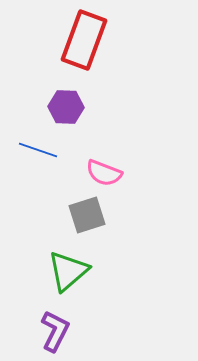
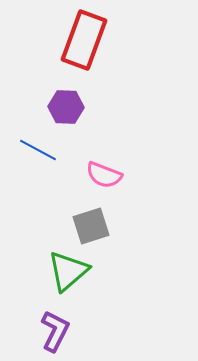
blue line: rotated 9 degrees clockwise
pink semicircle: moved 2 px down
gray square: moved 4 px right, 11 px down
